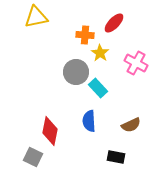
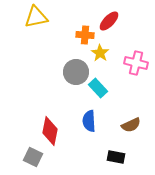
red ellipse: moved 5 px left, 2 px up
pink cross: rotated 15 degrees counterclockwise
